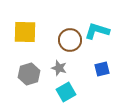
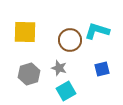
cyan square: moved 1 px up
